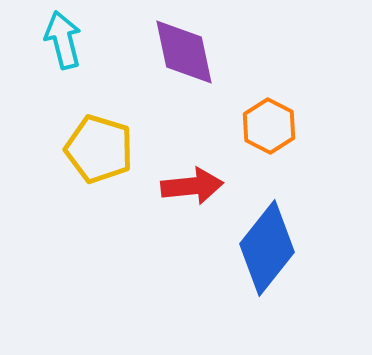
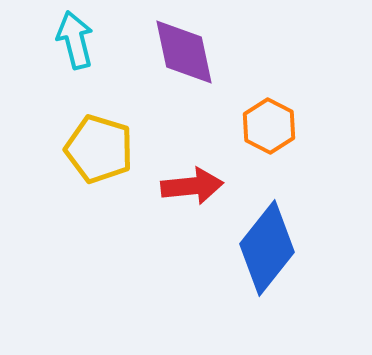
cyan arrow: moved 12 px right
